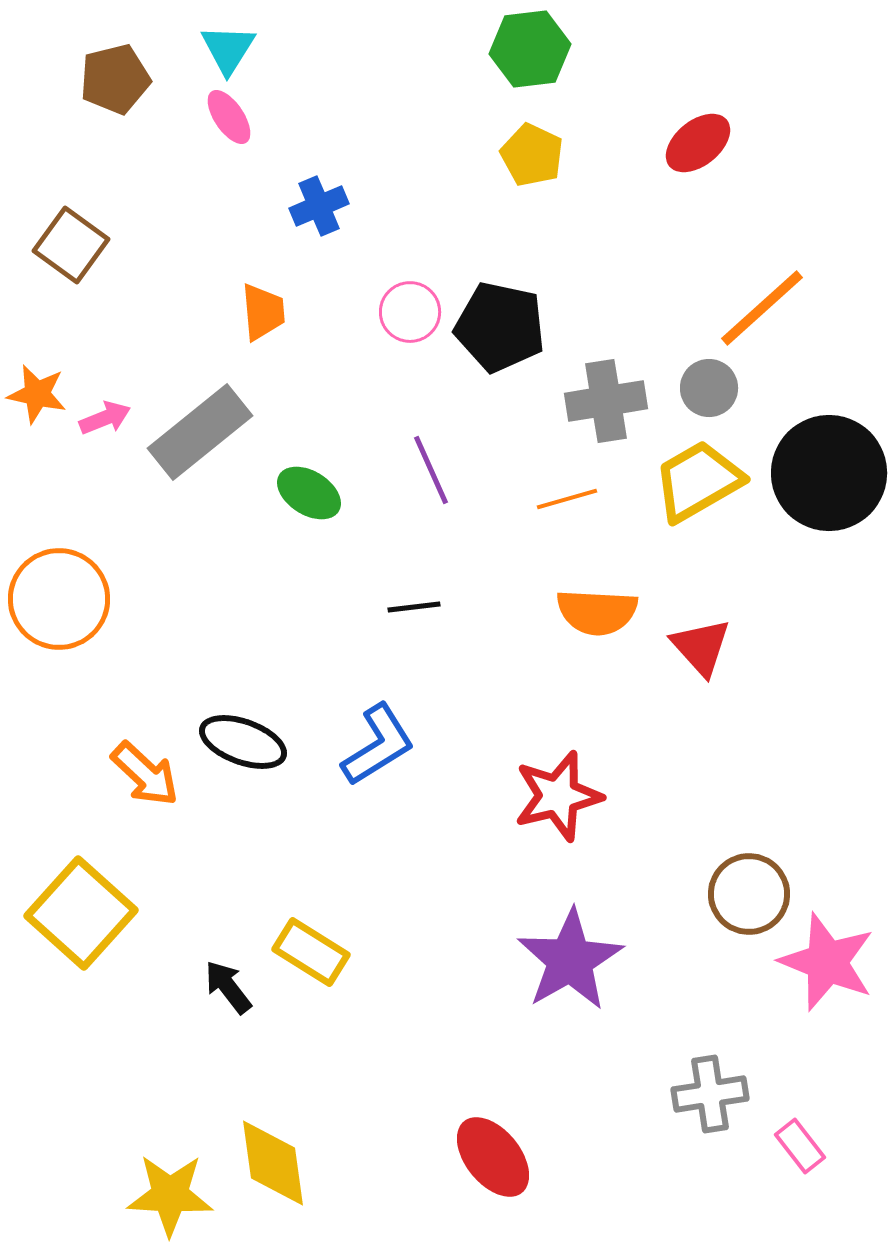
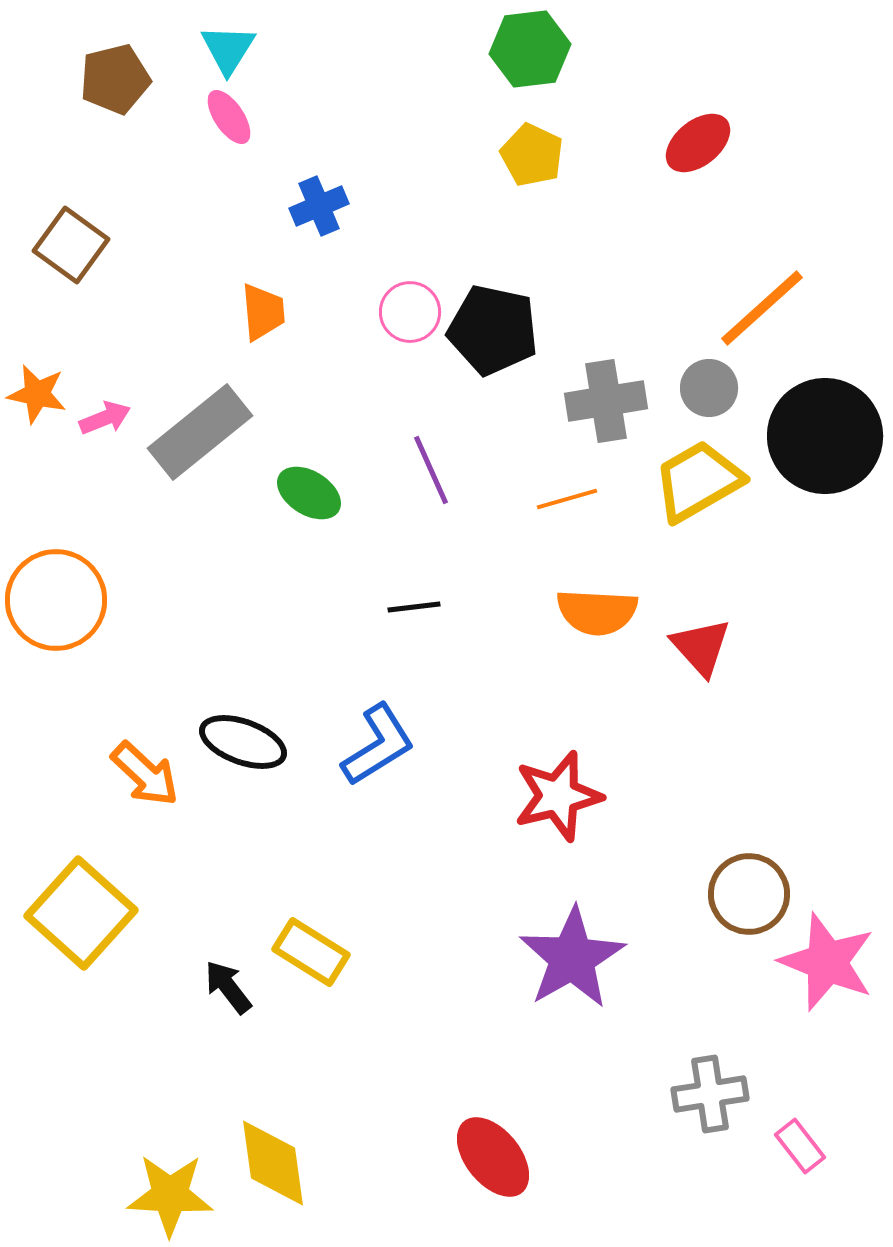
black pentagon at (500, 327): moved 7 px left, 3 px down
black circle at (829, 473): moved 4 px left, 37 px up
orange circle at (59, 599): moved 3 px left, 1 px down
purple star at (570, 960): moved 2 px right, 2 px up
